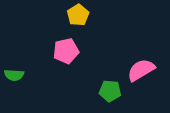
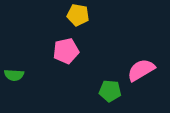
yellow pentagon: rotated 30 degrees counterclockwise
